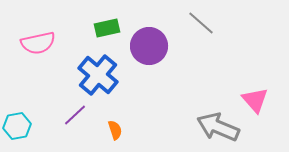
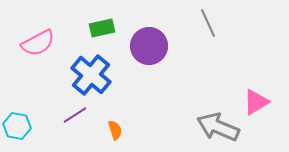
gray line: moved 7 px right; rotated 24 degrees clockwise
green rectangle: moved 5 px left
pink semicircle: rotated 16 degrees counterclockwise
blue cross: moved 7 px left
pink triangle: moved 1 px right, 2 px down; rotated 40 degrees clockwise
purple line: rotated 10 degrees clockwise
cyan hexagon: rotated 20 degrees clockwise
